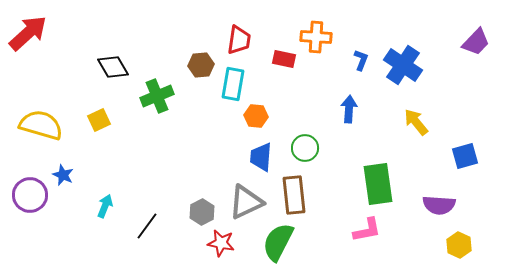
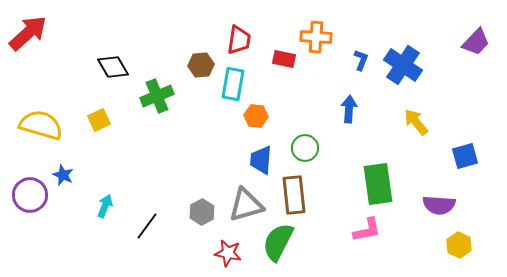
blue trapezoid: moved 3 px down
gray triangle: moved 3 px down; rotated 9 degrees clockwise
red star: moved 7 px right, 10 px down
